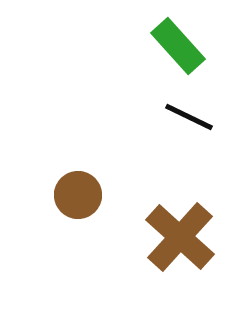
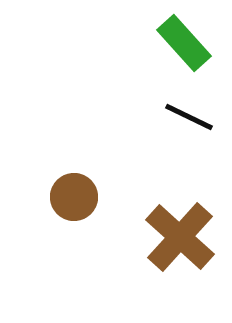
green rectangle: moved 6 px right, 3 px up
brown circle: moved 4 px left, 2 px down
